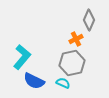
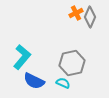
gray diamond: moved 1 px right, 3 px up
orange cross: moved 26 px up
